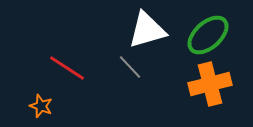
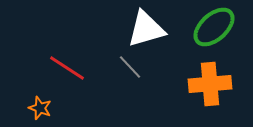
white triangle: moved 1 px left, 1 px up
green ellipse: moved 6 px right, 8 px up
orange cross: rotated 9 degrees clockwise
orange star: moved 1 px left, 2 px down
